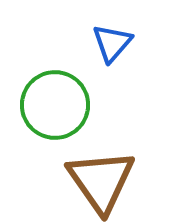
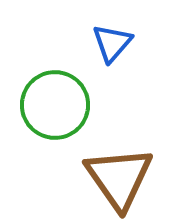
brown triangle: moved 18 px right, 3 px up
